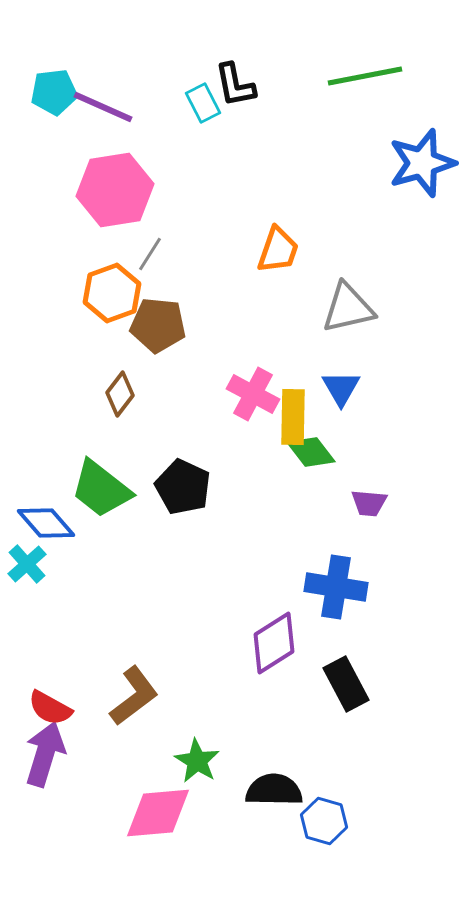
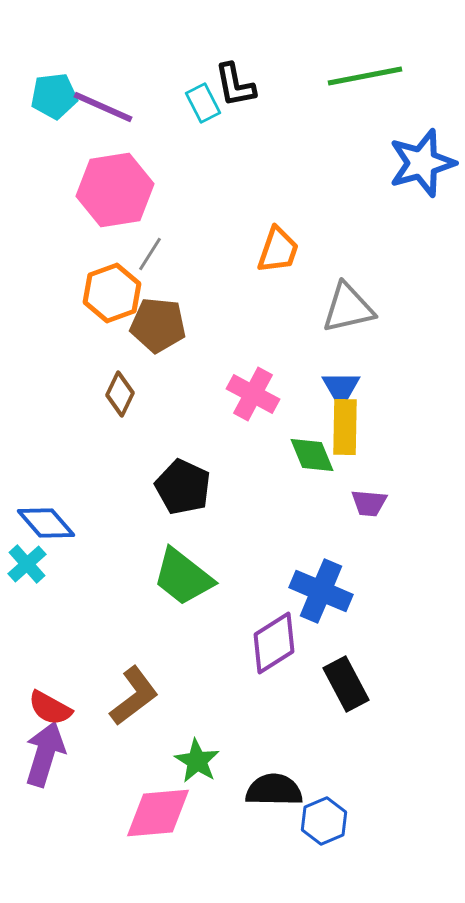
cyan pentagon: moved 4 px down
brown diamond: rotated 12 degrees counterclockwise
yellow rectangle: moved 52 px right, 10 px down
green diamond: moved 1 px right, 3 px down; rotated 15 degrees clockwise
green trapezoid: moved 82 px right, 88 px down
blue cross: moved 15 px left, 4 px down; rotated 14 degrees clockwise
blue hexagon: rotated 21 degrees clockwise
